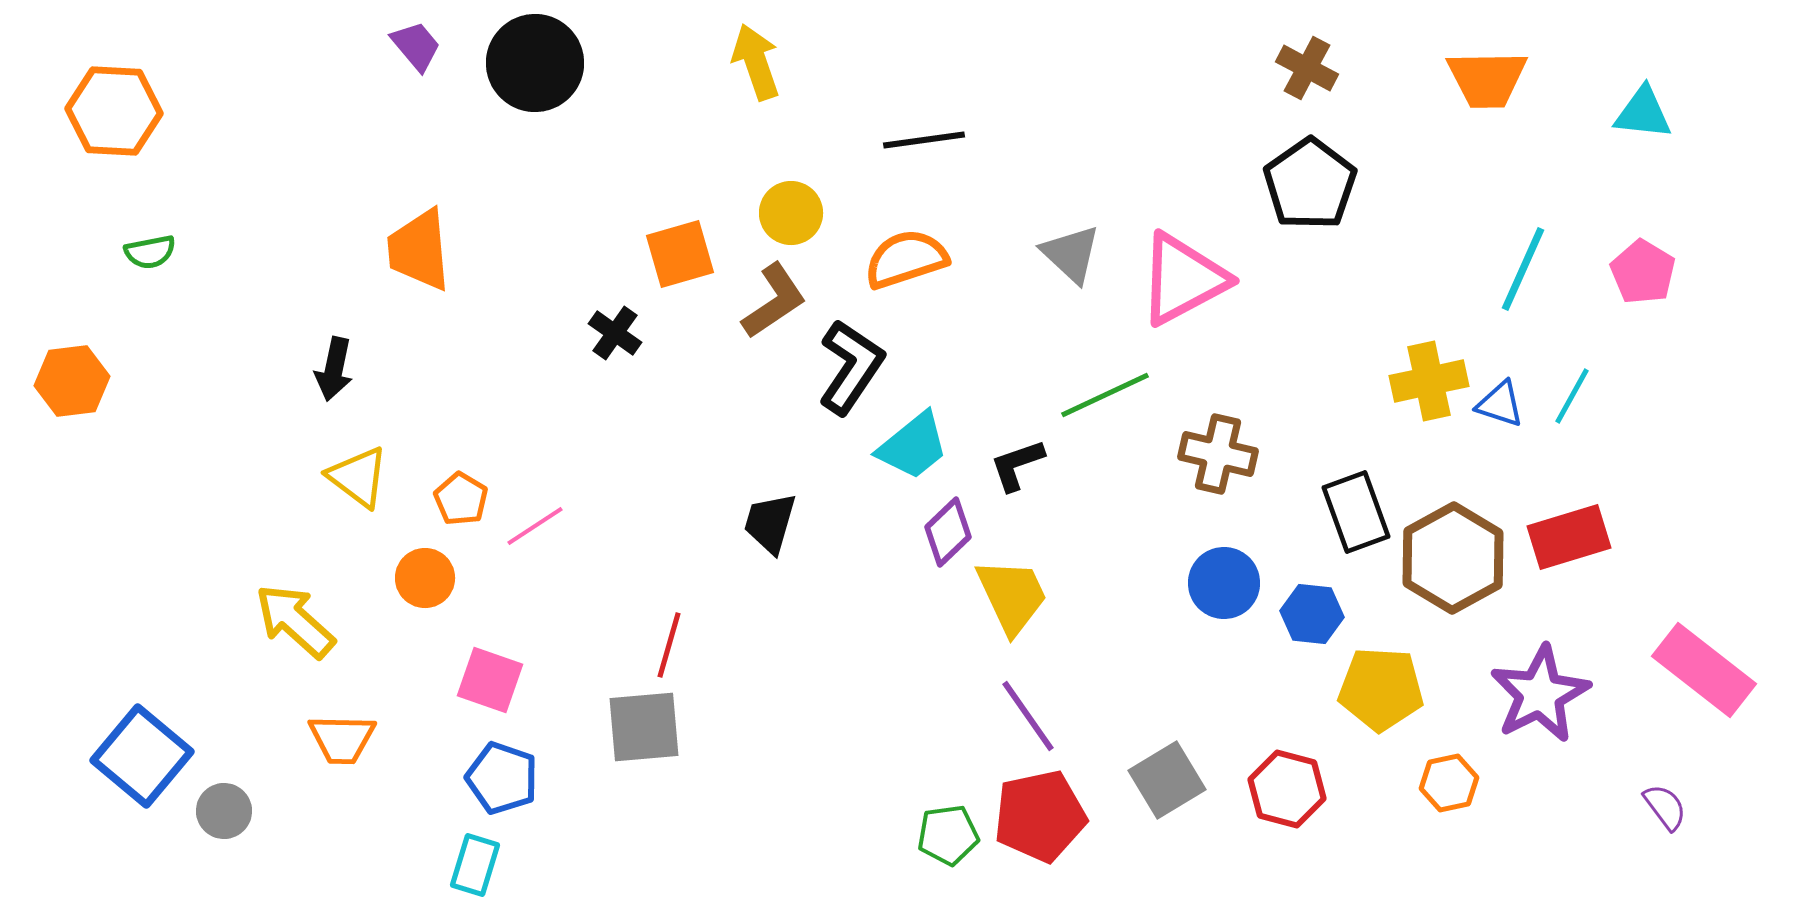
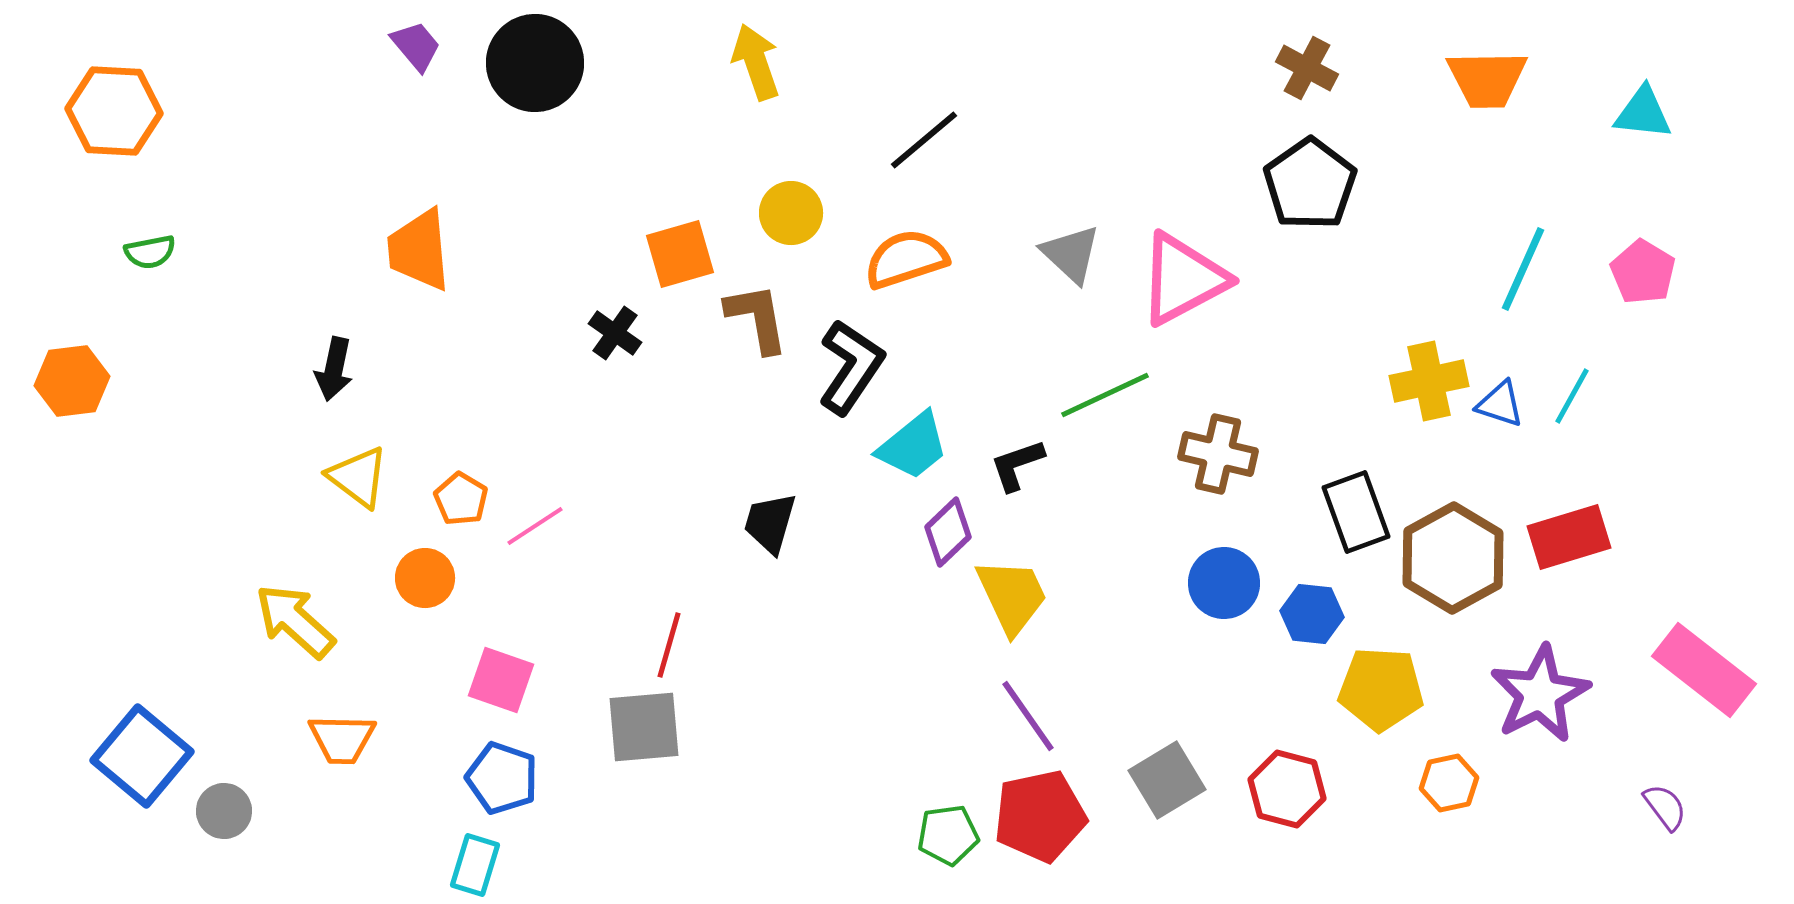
black line at (924, 140): rotated 32 degrees counterclockwise
brown L-shape at (774, 301): moved 17 px left, 17 px down; rotated 66 degrees counterclockwise
pink square at (490, 680): moved 11 px right
